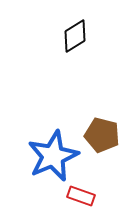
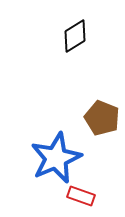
brown pentagon: moved 17 px up; rotated 8 degrees clockwise
blue star: moved 3 px right, 2 px down
